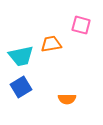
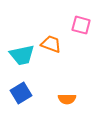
orange trapezoid: rotated 30 degrees clockwise
cyan trapezoid: moved 1 px right, 1 px up
blue square: moved 6 px down
